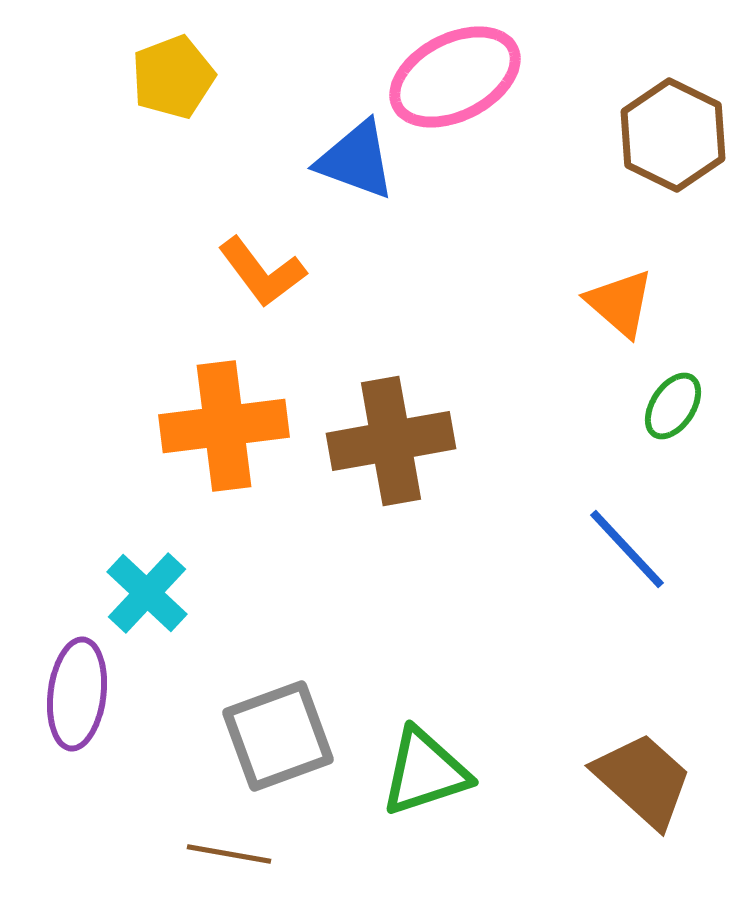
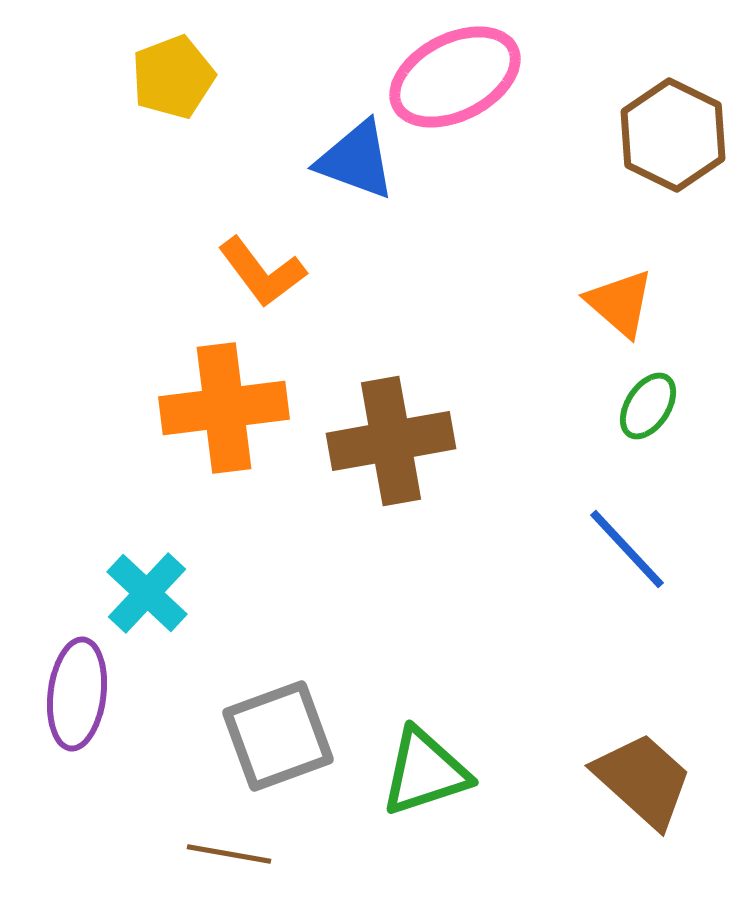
green ellipse: moved 25 px left
orange cross: moved 18 px up
